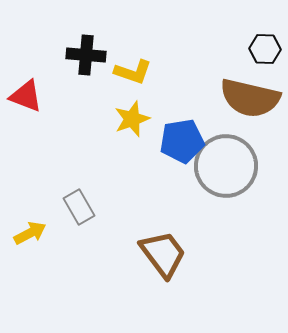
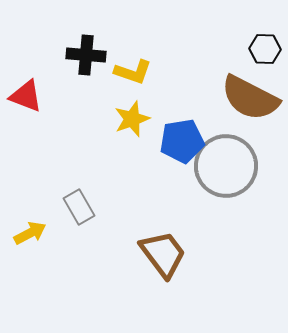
brown semicircle: rotated 14 degrees clockwise
